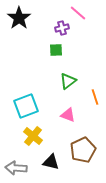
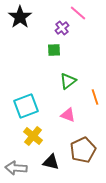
black star: moved 1 px right, 1 px up
purple cross: rotated 24 degrees counterclockwise
green square: moved 2 px left
